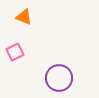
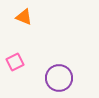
pink square: moved 10 px down
